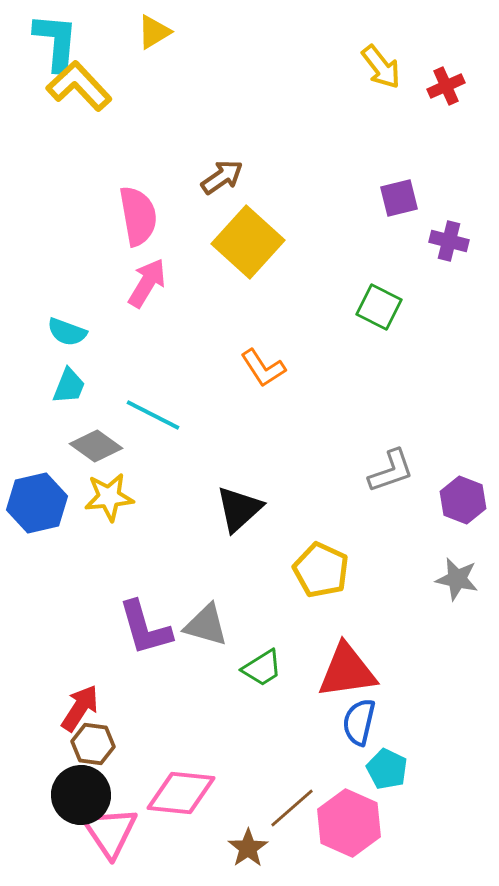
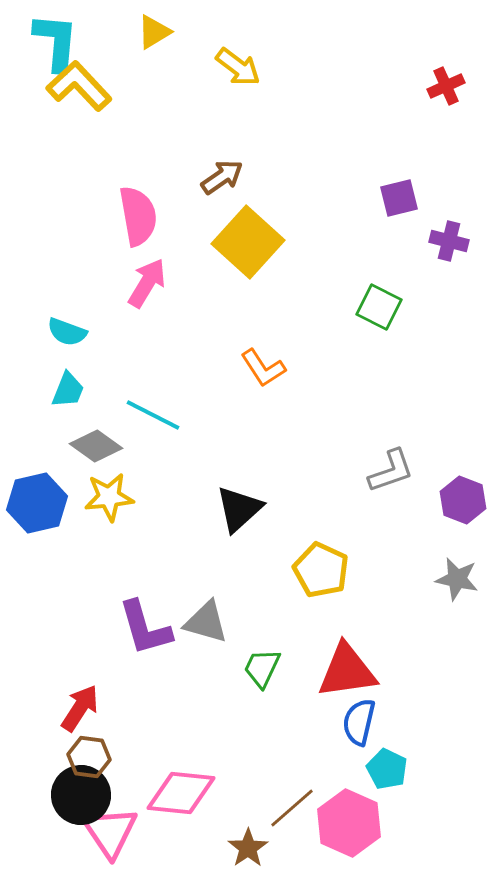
yellow arrow: moved 143 px left; rotated 15 degrees counterclockwise
cyan trapezoid: moved 1 px left, 4 px down
gray triangle: moved 3 px up
green trapezoid: rotated 147 degrees clockwise
brown hexagon: moved 4 px left, 13 px down
